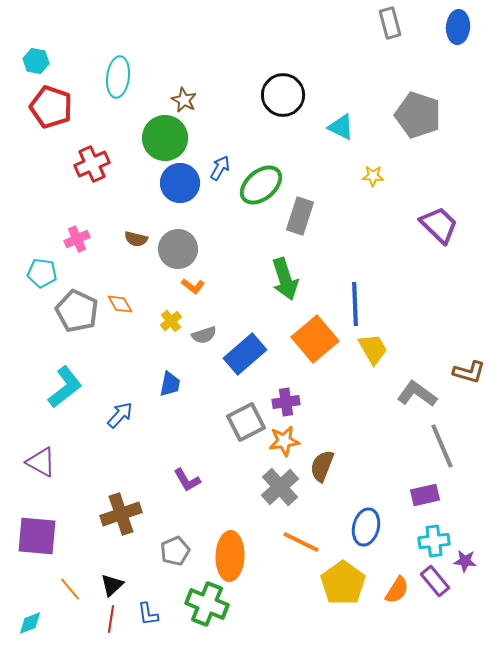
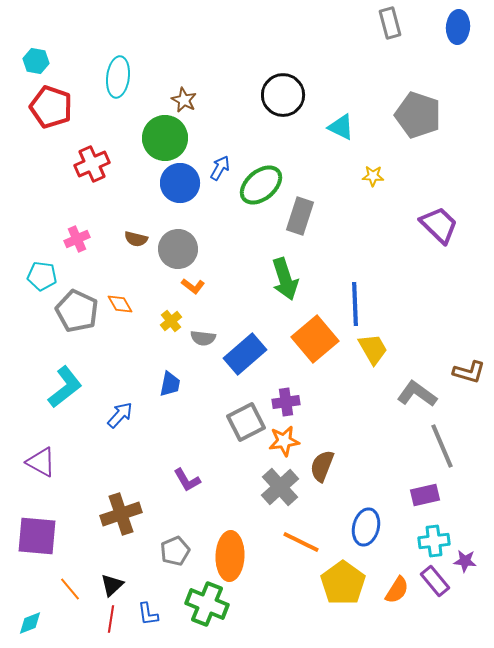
cyan pentagon at (42, 273): moved 3 px down
gray semicircle at (204, 335): moved 1 px left, 3 px down; rotated 25 degrees clockwise
